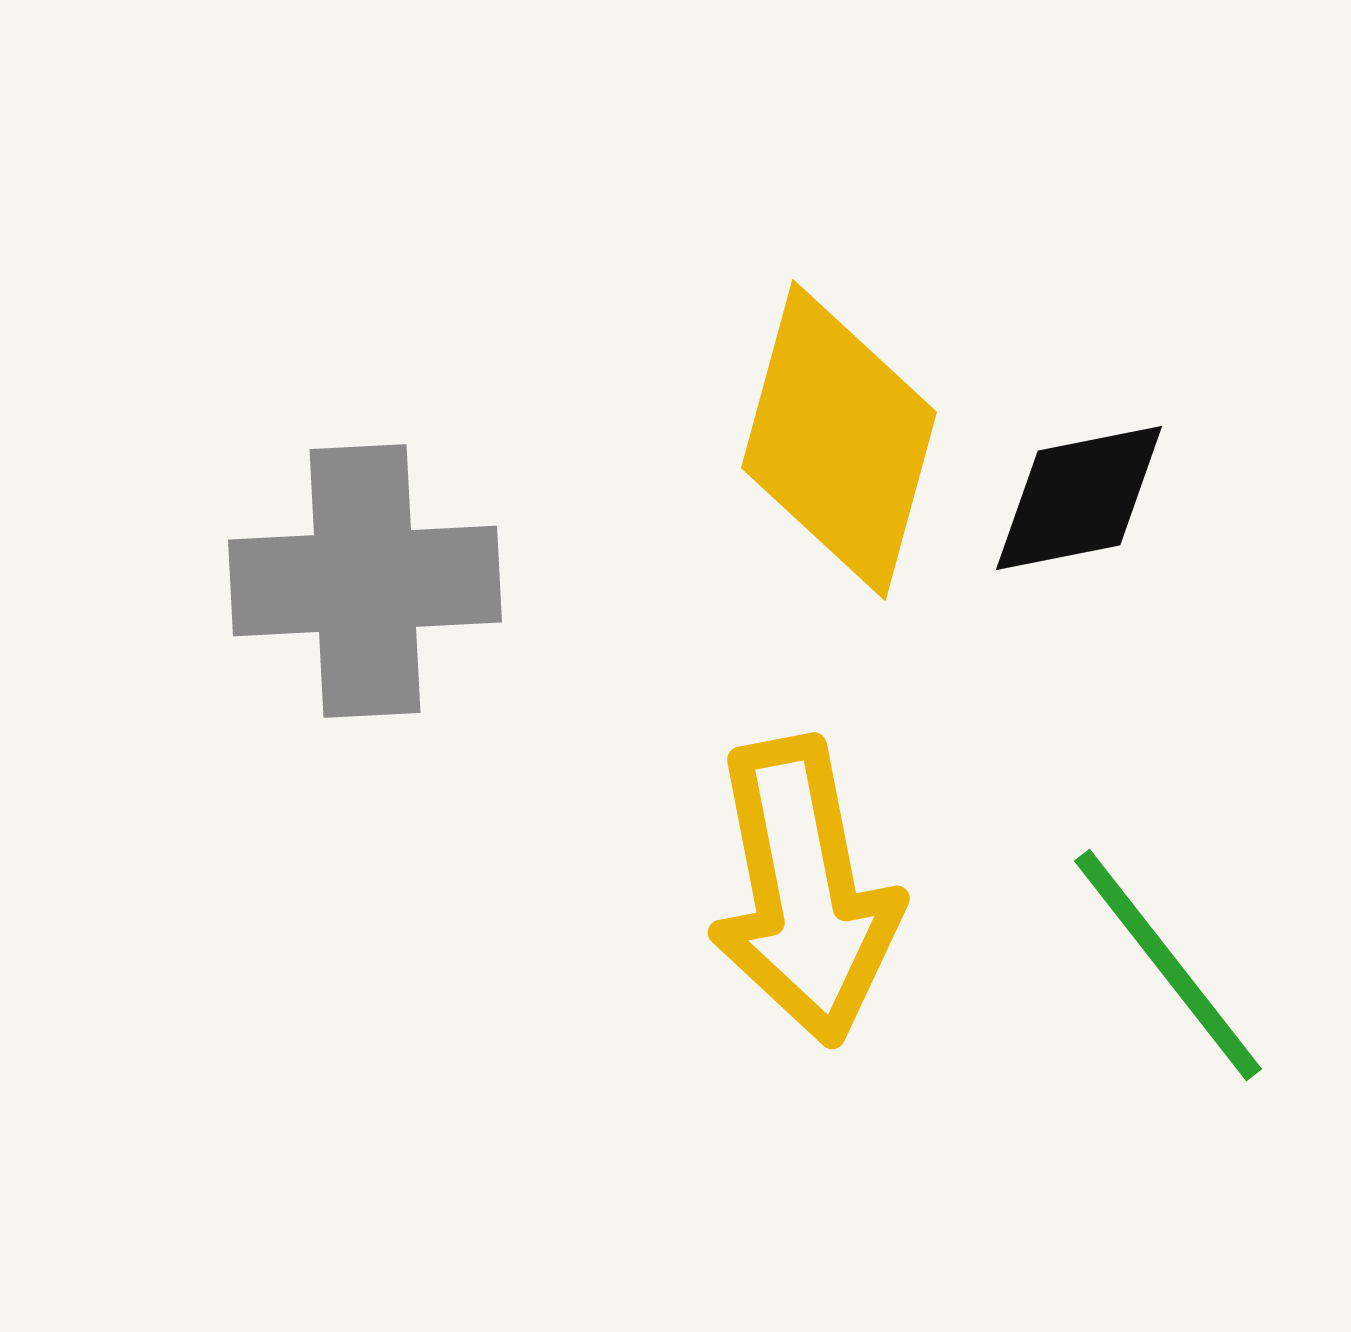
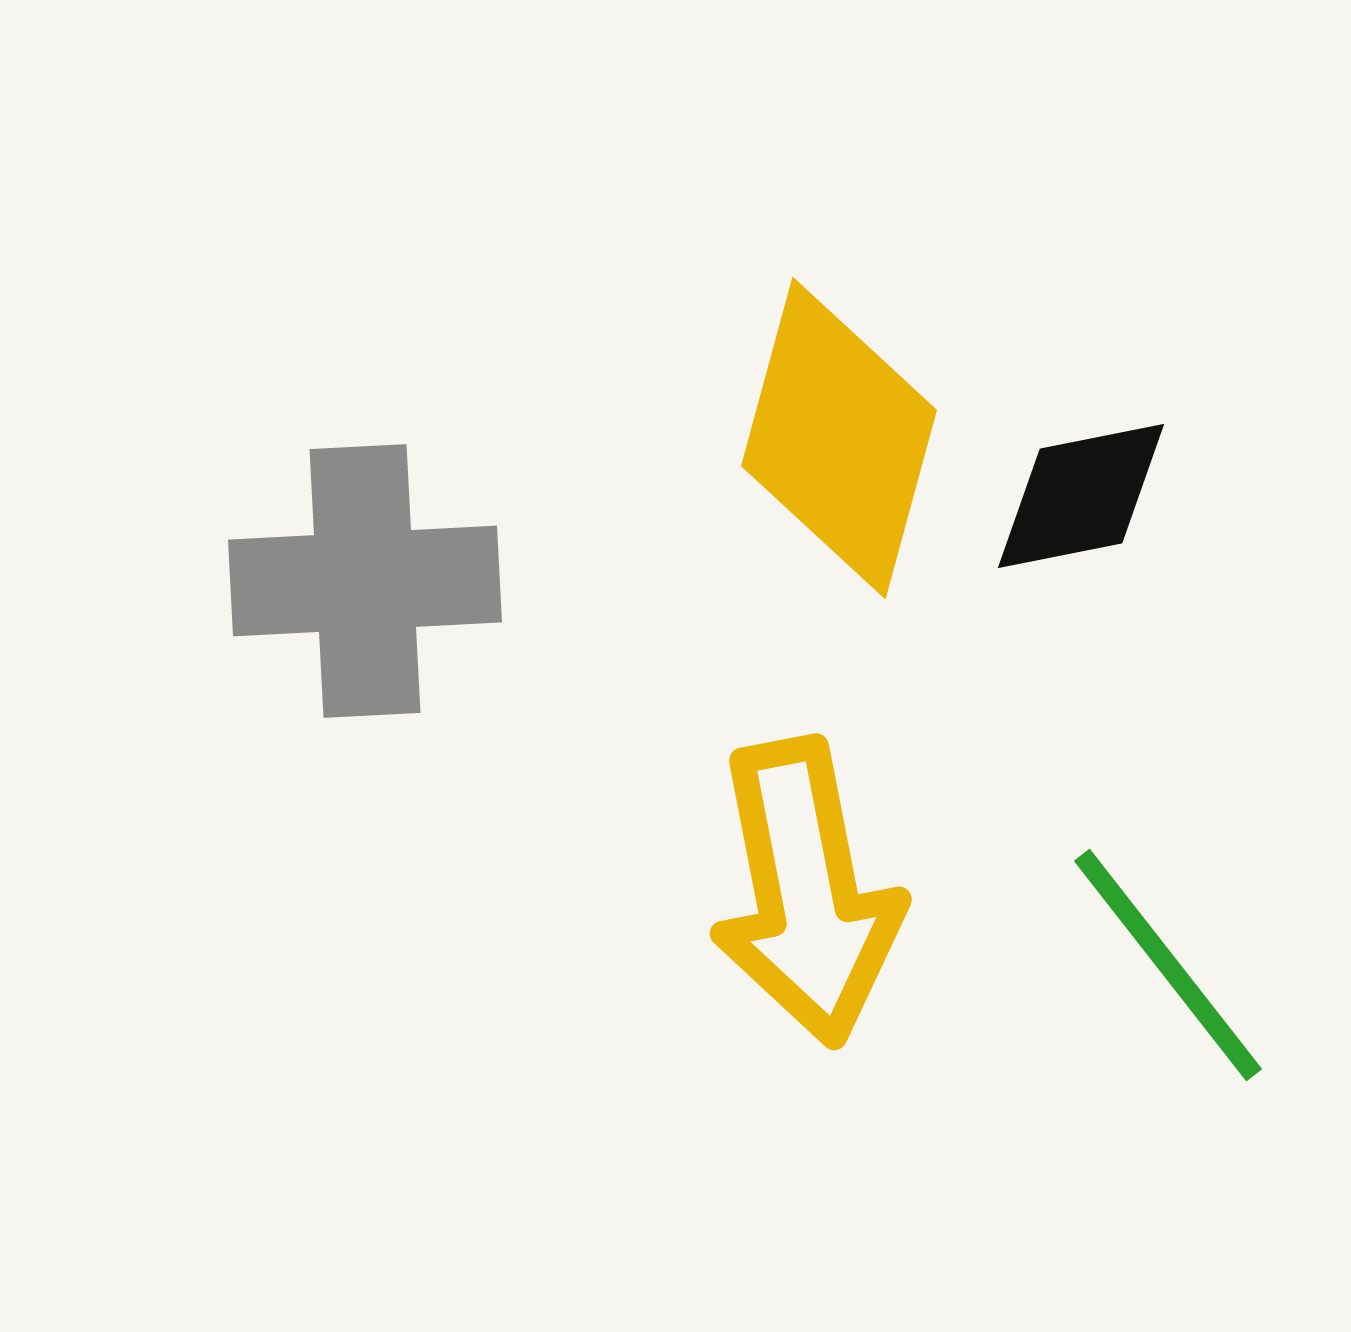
yellow diamond: moved 2 px up
black diamond: moved 2 px right, 2 px up
yellow arrow: moved 2 px right, 1 px down
